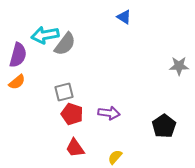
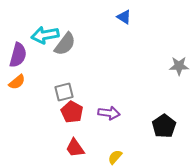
red pentagon: moved 2 px up; rotated 10 degrees clockwise
